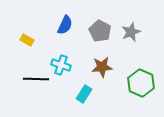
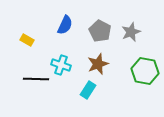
brown star: moved 4 px left, 3 px up; rotated 15 degrees counterclockwise
green hexagon: moved 4 px right, 12 px up; rotated 12 degrees counterclockwise
cyan rectangle: moved 4 px right, 4 px up
